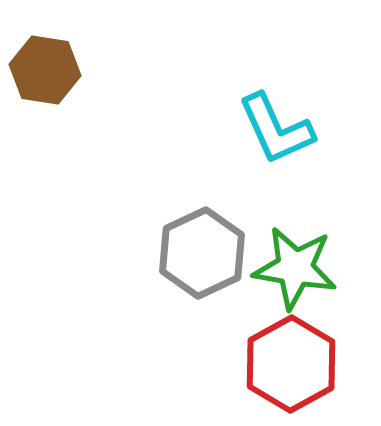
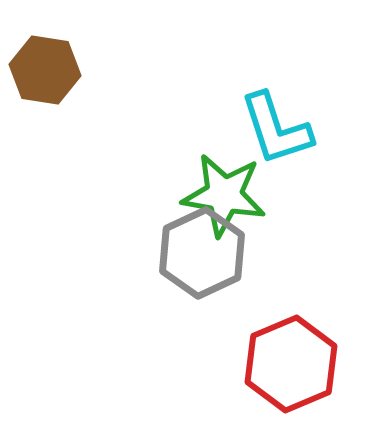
cyan L-shape: rotated 6 degrees clockwise
green star: moved 71 px left, 73 px up
red hexagon: rotated 6 degrees clockwise
